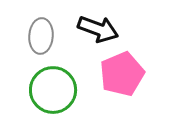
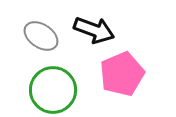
black arrow: moved 4 px left, 1 px down
gray ellipse: rotated 60 degrees counterclockwise
